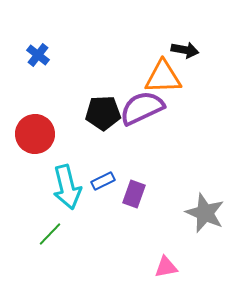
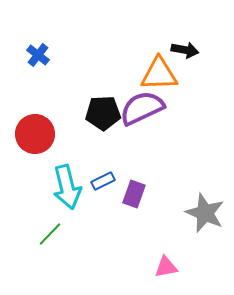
orange triangle: moved 4 px left, 3 px up
